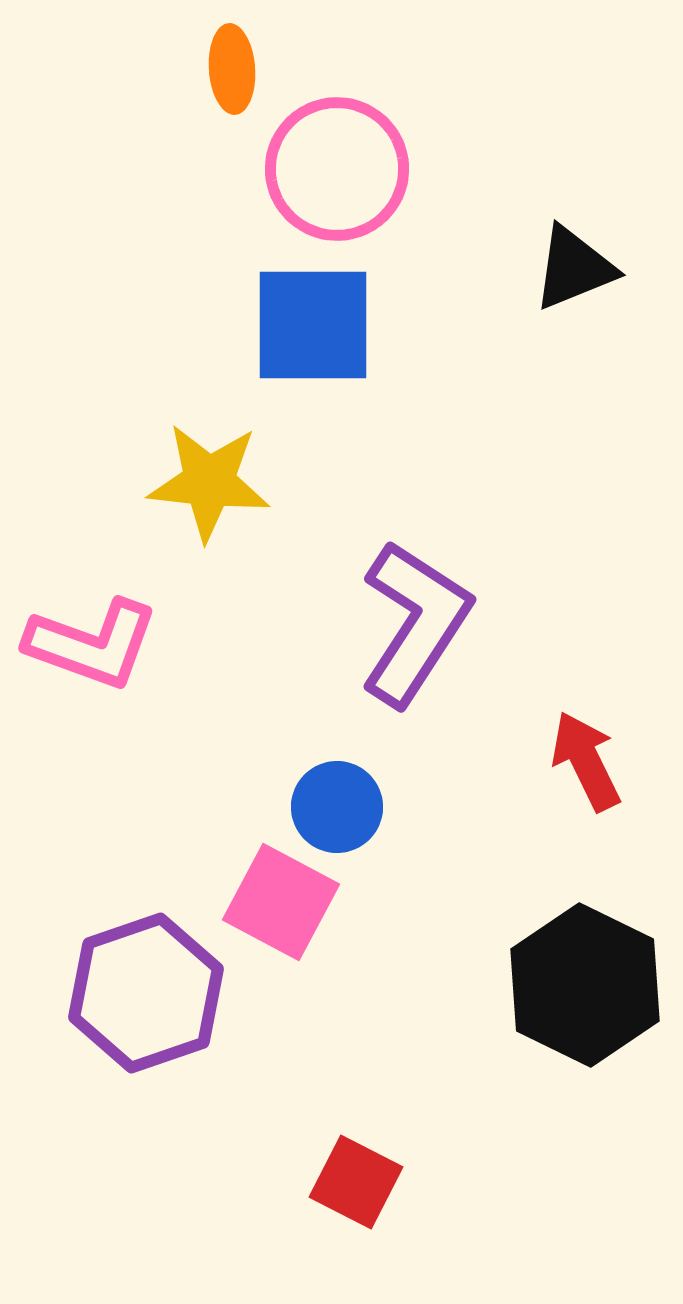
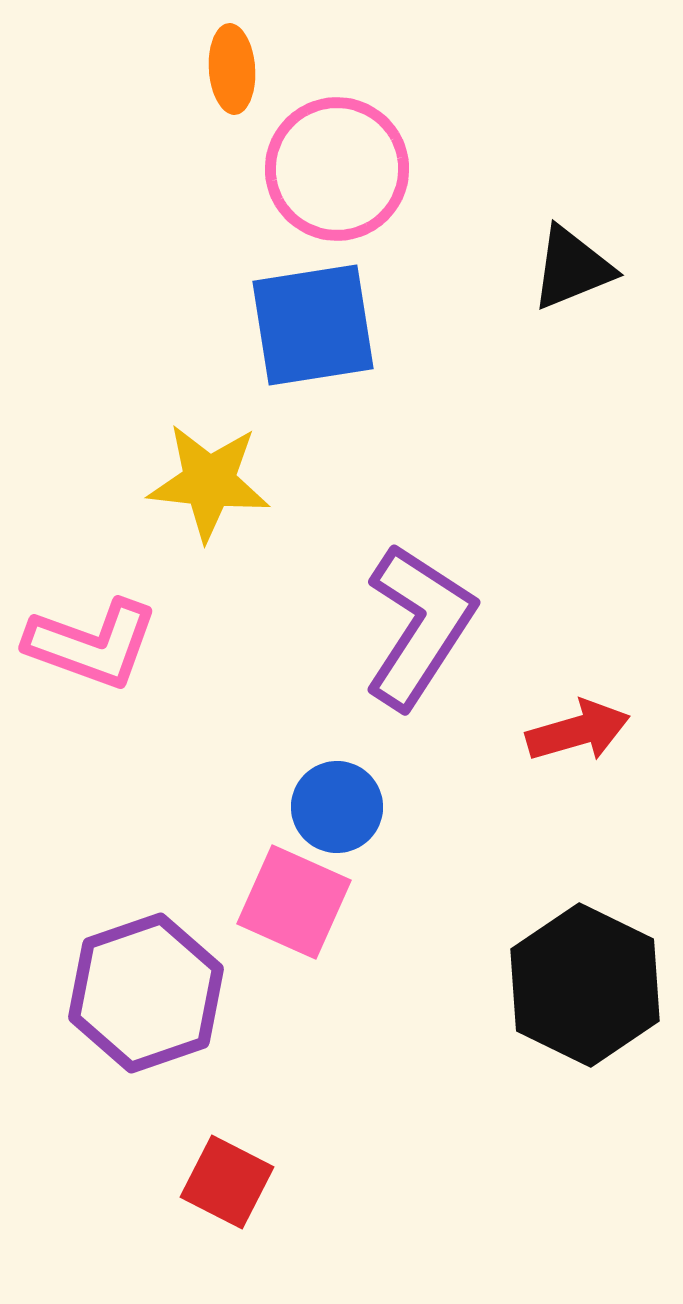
black triangle: moved 2 px left
blue square: rotated 9 degrees counterclockwise
purple L-shape: moved 4 px right, 3 px down
red arrow: moved 8 px left, 30 px up; rotated 100 degrees clockwise
pink square: moved 13 px right; rotated 4 degrees counterclockwise
red square: moved 129 px left
